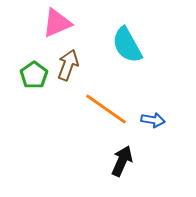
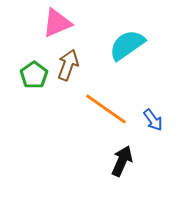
cyan semicircle: rotated 84 degrees clockwise
blue arrow: rotated 45 degrees clockwise
